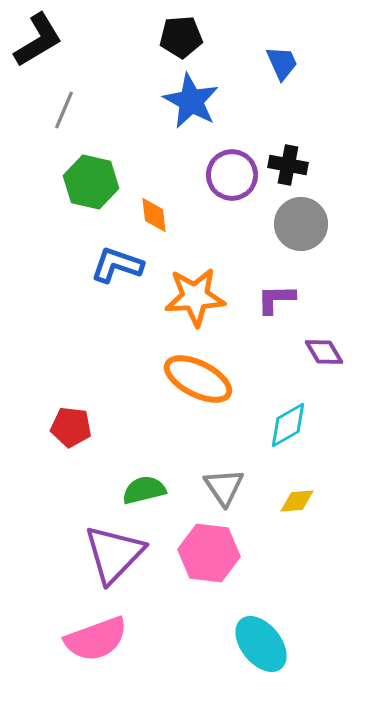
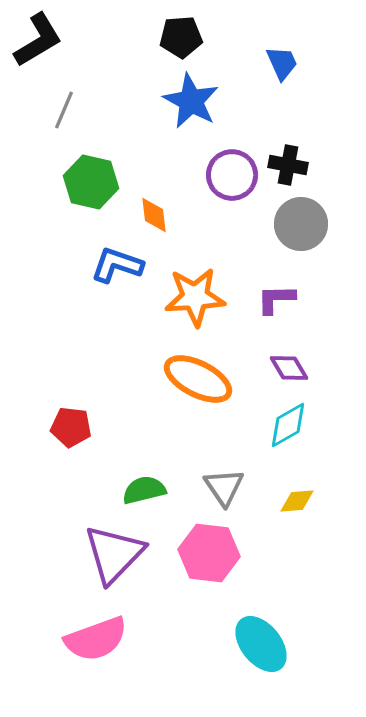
purple diamond: moved 35 px left, 16 px down
